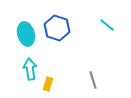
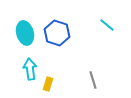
blue hexagon: moved 5 px down
cyan ellipse: moved 1 px left, 1 px up
